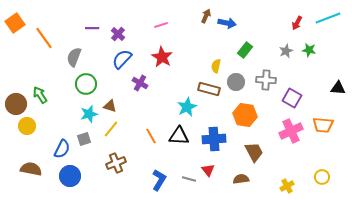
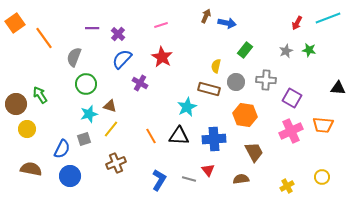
yellow circle at (27, 126): moved 3 px down
